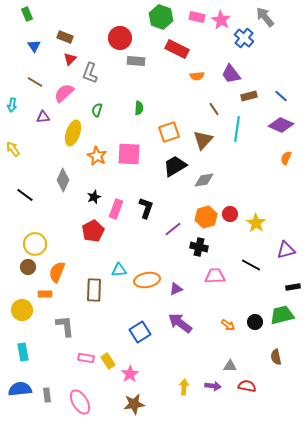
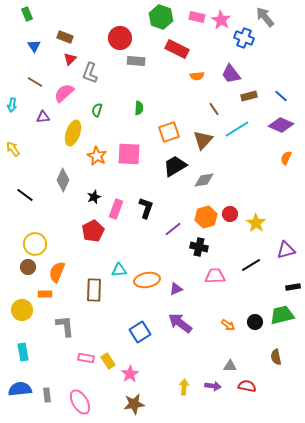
blue cross at (244, 38): rotated 18 degrees counterclockwise
cyan line at (237, 129): rotated 50 degrees clockwise
black line at (251, 265): rotated 60 degrees counterclockwise
